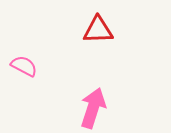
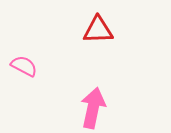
pink arrow: rotated 6 degrees counterclockwise
